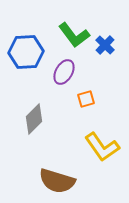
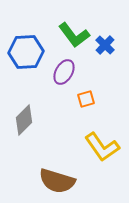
gray diamond: moved 10 px left, 1 px down
